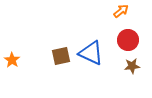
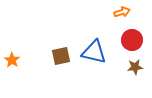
orange arrow: moved 1 px right, 1 px down; rotated 21 degrees clockwise
red circle: moved 4 px right
blue triangle: moved 3 px right, 1 px up; rotated 12 degrees counterclockwise
brown star: moved 3 px right, 1 px down
